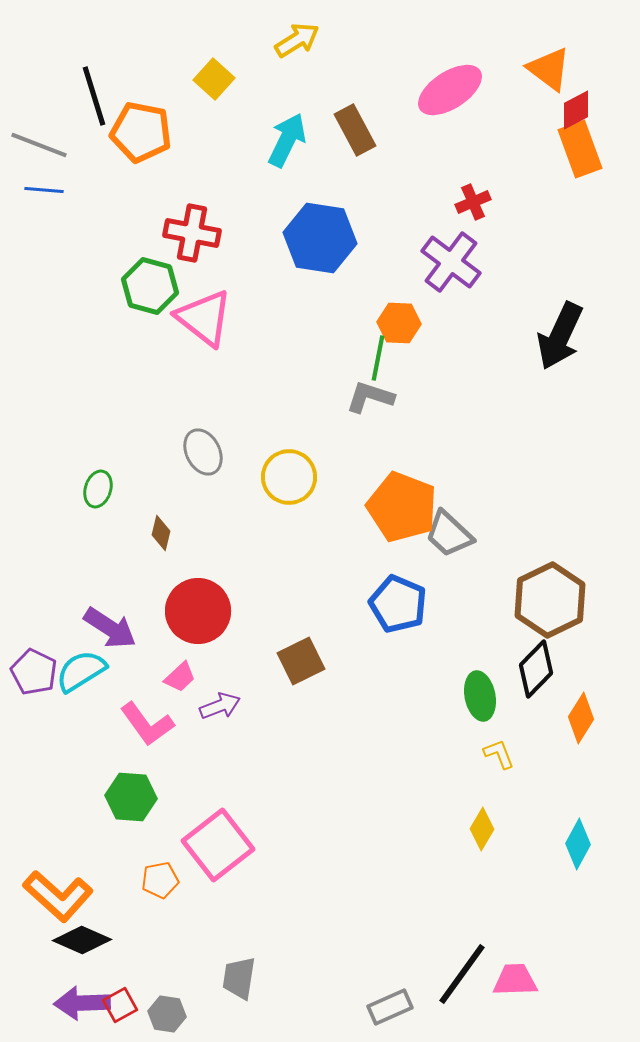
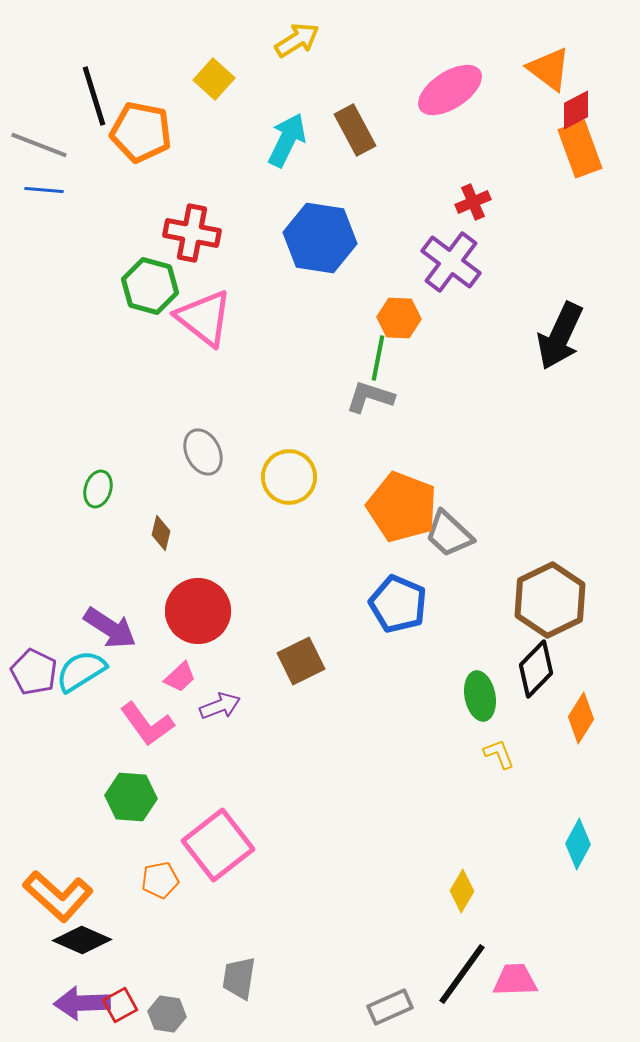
orange hexagon at (399, 323): moved 5 px up
yellow diamond at (482, 829): moved 20 px left, 62 px down
